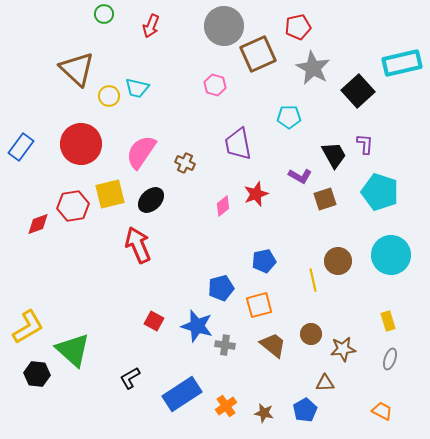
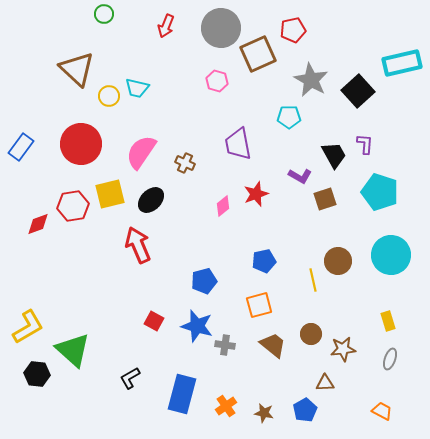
red arrow at (151, 26): moved 15 px right
gray circle at (224, 26): moved 3 px left, 2 px down
red pentagon at (298, 27): moved 5 px left, 3 px down
gray star at (313, 68): moved 2 px left, 12 px down
pink hexagon at (215, 85): moved 2 px right, 4 px up
blue pentagon at (221, 288): moved 17 px left, 7 px up
blue rectangle at (182, 394): rotated 42 degrees counterclockwise
